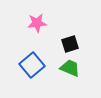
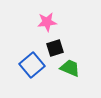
pink star: moved 10 px right, 1 px up
black square: moved 15 px left, 4 px down
